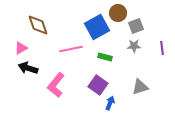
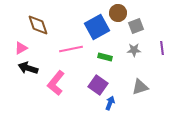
gray star: moved 4 px down
pink L-shape: moved 2 px up
